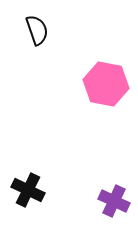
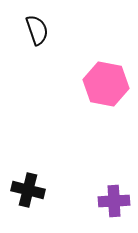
black cross: rotated 12 degrees counterclockwise
purple cross: rotated 28 degrees counterclockwise
